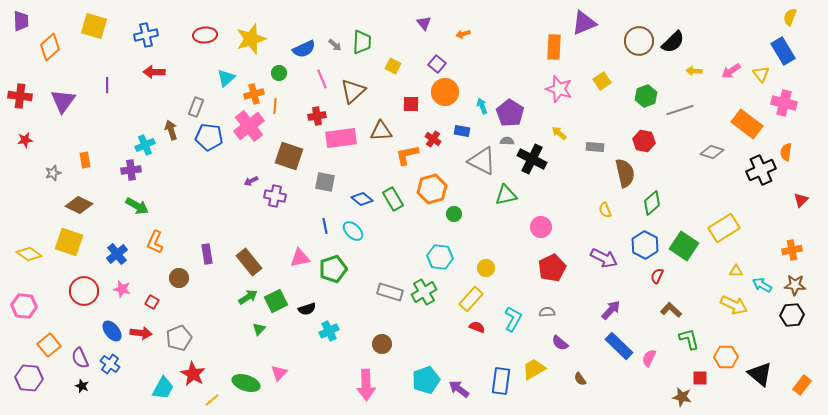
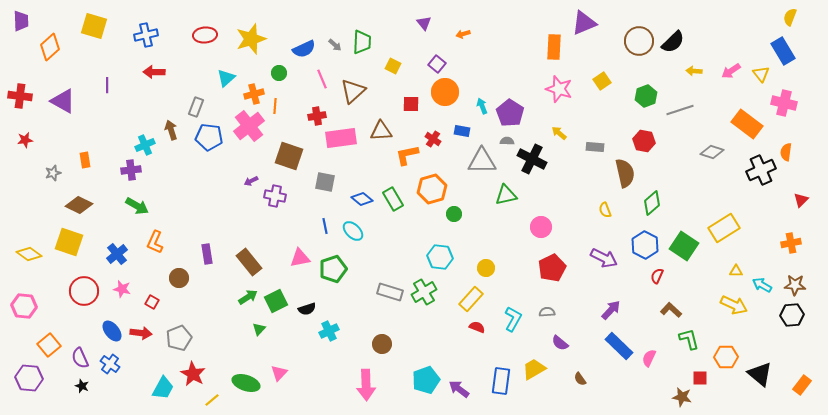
purple triangle at (63, 101): rotated 36 degrees counterclockwise
gray triangle at (482, 161): rotated 28 degrees counterclockwise
orange cross at (792, 250): moved 1 px left, 7 px up
